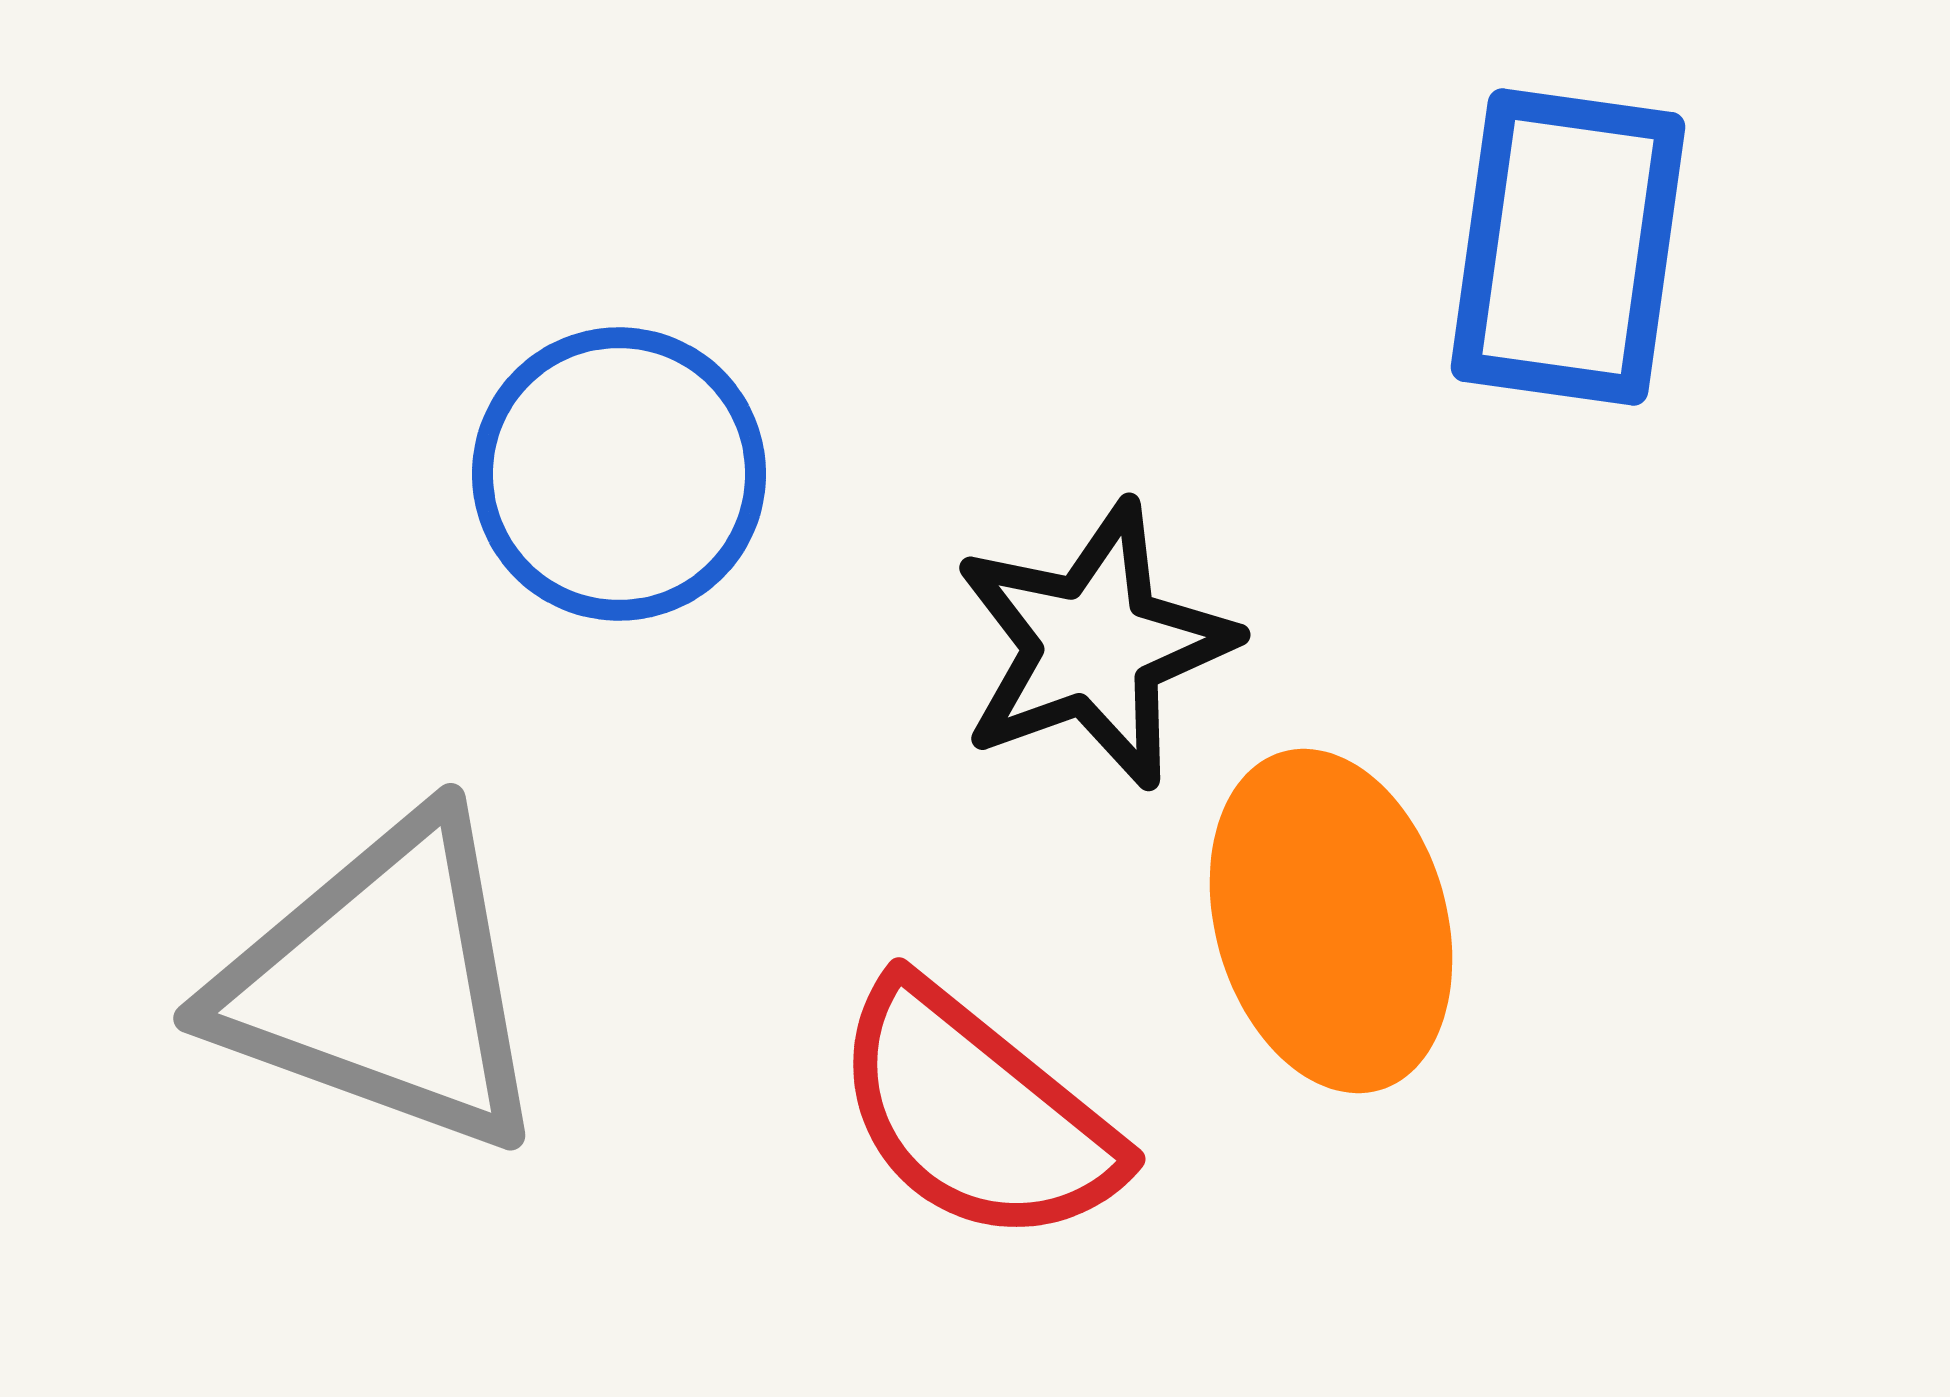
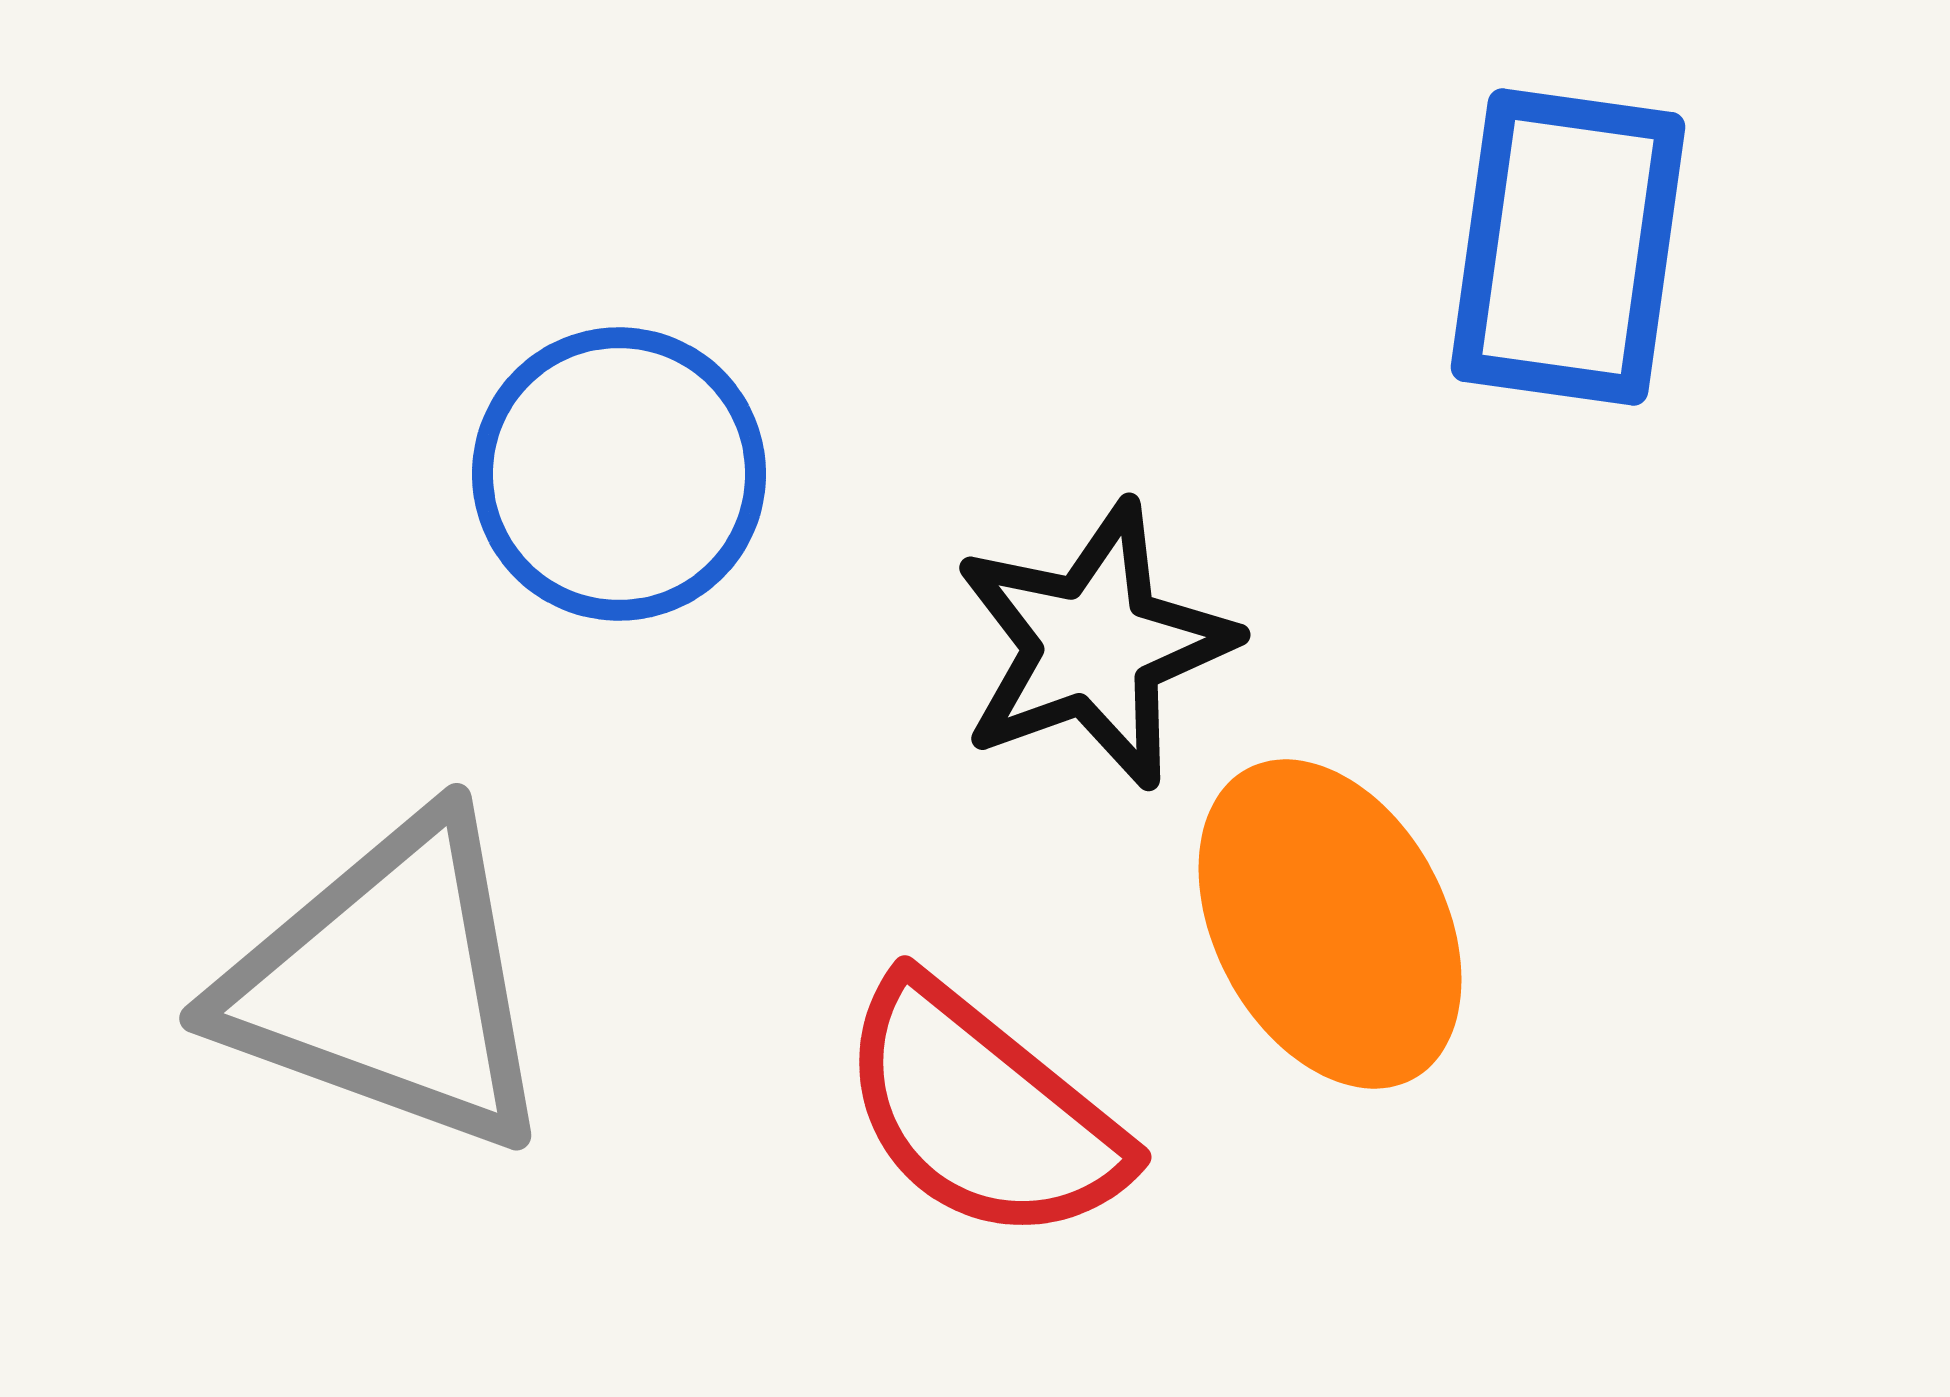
orange ellipse: moved 1 px left, 3 px down; rotated 12 degrees counterclockwise
gray triangle: moved 6 px right
red semicircle: moved 6 px right, 2 px up
